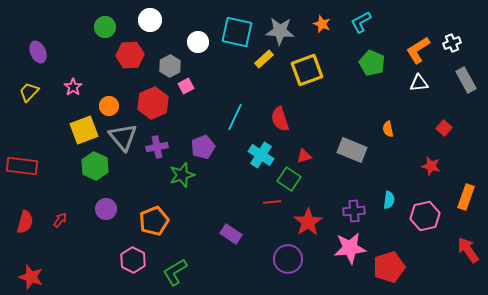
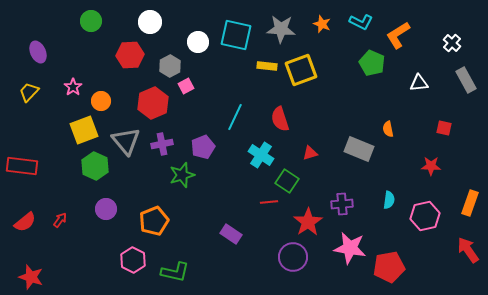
white circle at (150, 20): moved 2 px down
cyan L-shape at (361, 22): rotated 125 degrees counterclockwise
green circle at (105, 27): moved 14 px left, 6 px up
gray star at (280, 31): moved 1 px right, 2 px up
cyan square at (237, 32): moved 1 px left, 3 px down
white cross at (452, 43): rotated 24 degrees counterclockwise
orange L-shape at (418, 50): moved 20 px left, 15 px up
yellow rectangle at (264, 59): moved 3 px right, 7 px down; rotated 48 degrees clockwise
yellow square at (307, 70): moved 6 px left
orange circle at (109, 106): moved 8 px left, 5 px up
red square at (444, 128): rotated 28 degrees counterclockwise
gray triangle at (123, 137): moved 3 px right, 4 px down
purple cross at (157, 147): moved 5 px right, 3 px up
gray rectangle at (352, 150): moved 7 px right, 1 px up
red triangle at (304, 156): moved 6 px right, 3 px up
red star at (431, 166): rotated 12 degrees counterclockwise
green square at (289, 179): moved 2 px left, 2 px down
orange rectangle at (466, 197): moved 4 px right, 6 px down
red line at (272, 202): moved 3 px left
purple cross at (354, 211): moved 12 px left, 7 px up
red semicircle at (25, 222): rotated 35 degrees clockwise
pink star at (350, 248): rotated 16 degrees clockwise
purple circle at (288, 259): moved 5 px right, 2 px up
red pentagon at (389, 267): rotated 8 degrees clockwise
green L-shape at (175, 272): rotated 136 degrees counterclockwise
